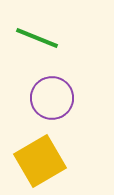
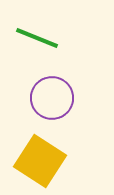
yellow square: rotated 27 degrees counterclockwise
